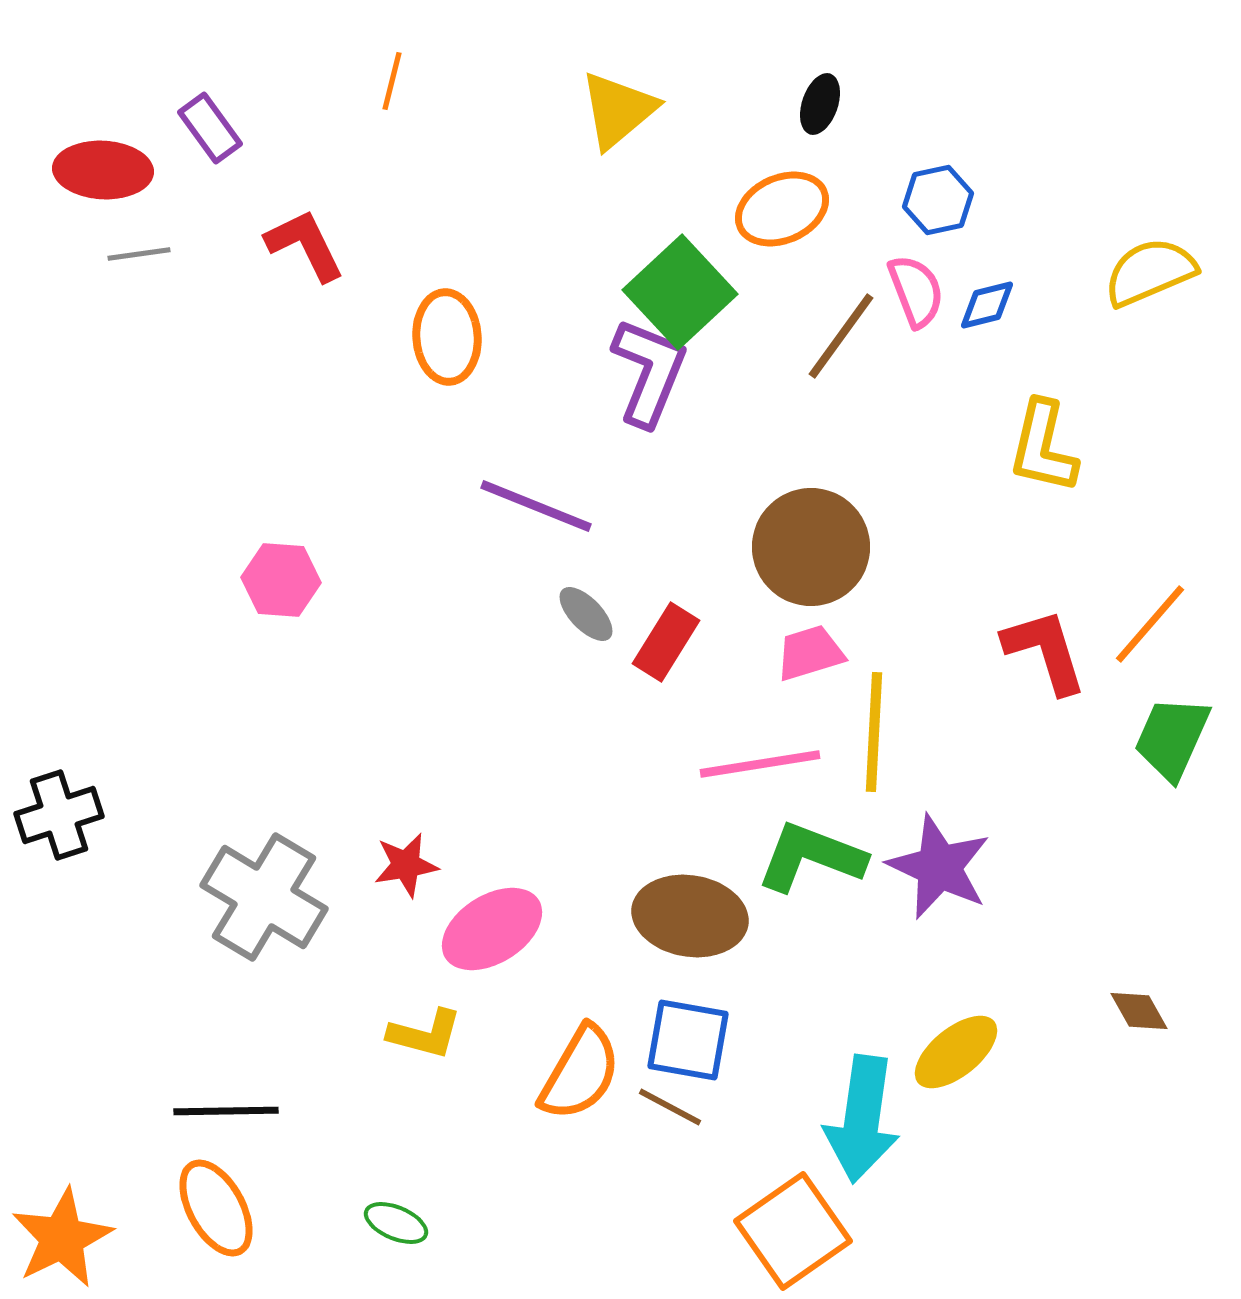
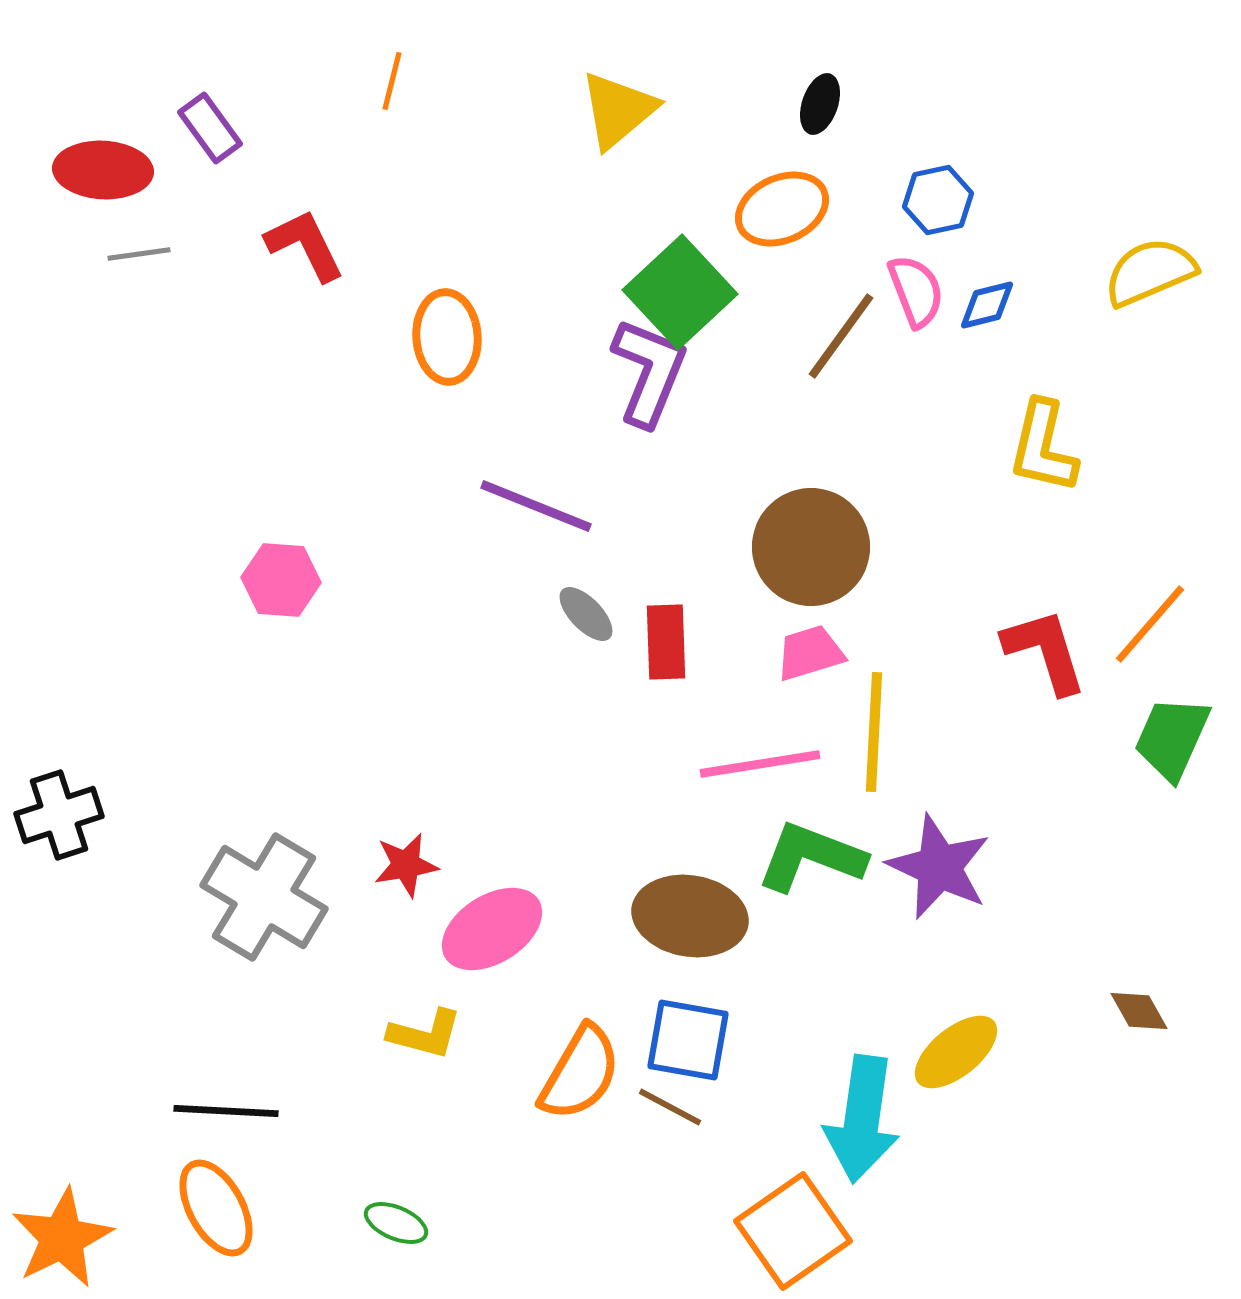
red rectangle at (666, 642): rotated 34 degrees counterclockwise
black line at (226, 1111): rotated 4 degrees clockwise
